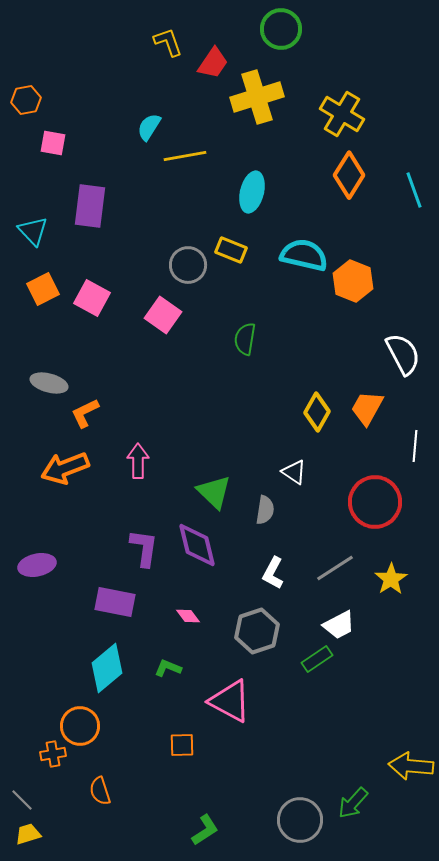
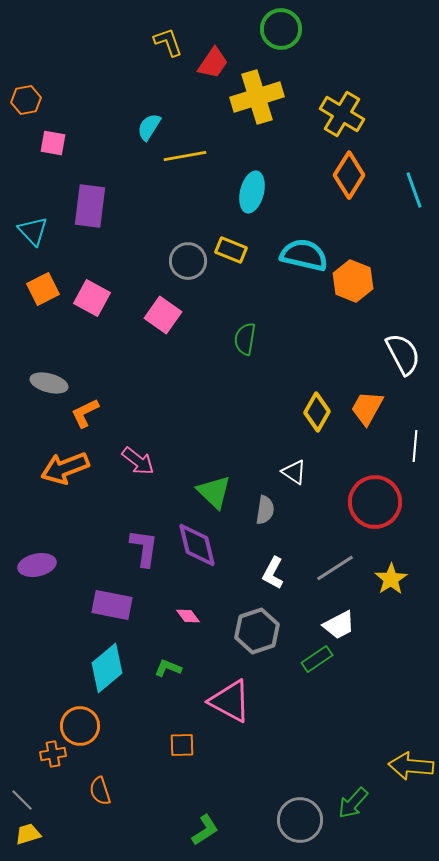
gray circle at (188, 265): moved 4 px up
pink arrow at (138, 461): rotated 128 degrees clockwise
purple rectangle at (115, 602): moved 3 px left, 3 px down
